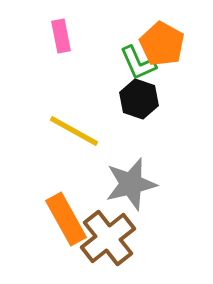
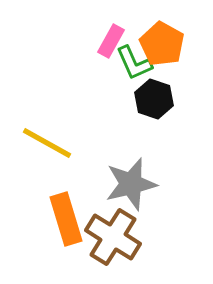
pink rectangle: moved 50 px right, 5 px down; rotated 40 degrees clockwise
green L-shape: moved 4 px left
black hexagon: moved 15 px right
yellow line: moved 27 px left, 12 px down
orange rectangle: rotated 12 degrees clockwise
brown cross: moved 5 px right, 1 px up; rotated 20 degrees counterclockwise
